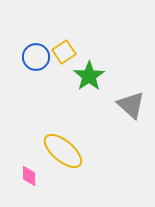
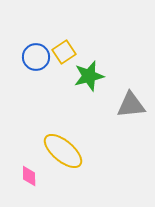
green star: rotated 20 degrees clockwise
gray triangle: rotated 48 degrees counterclockwise
